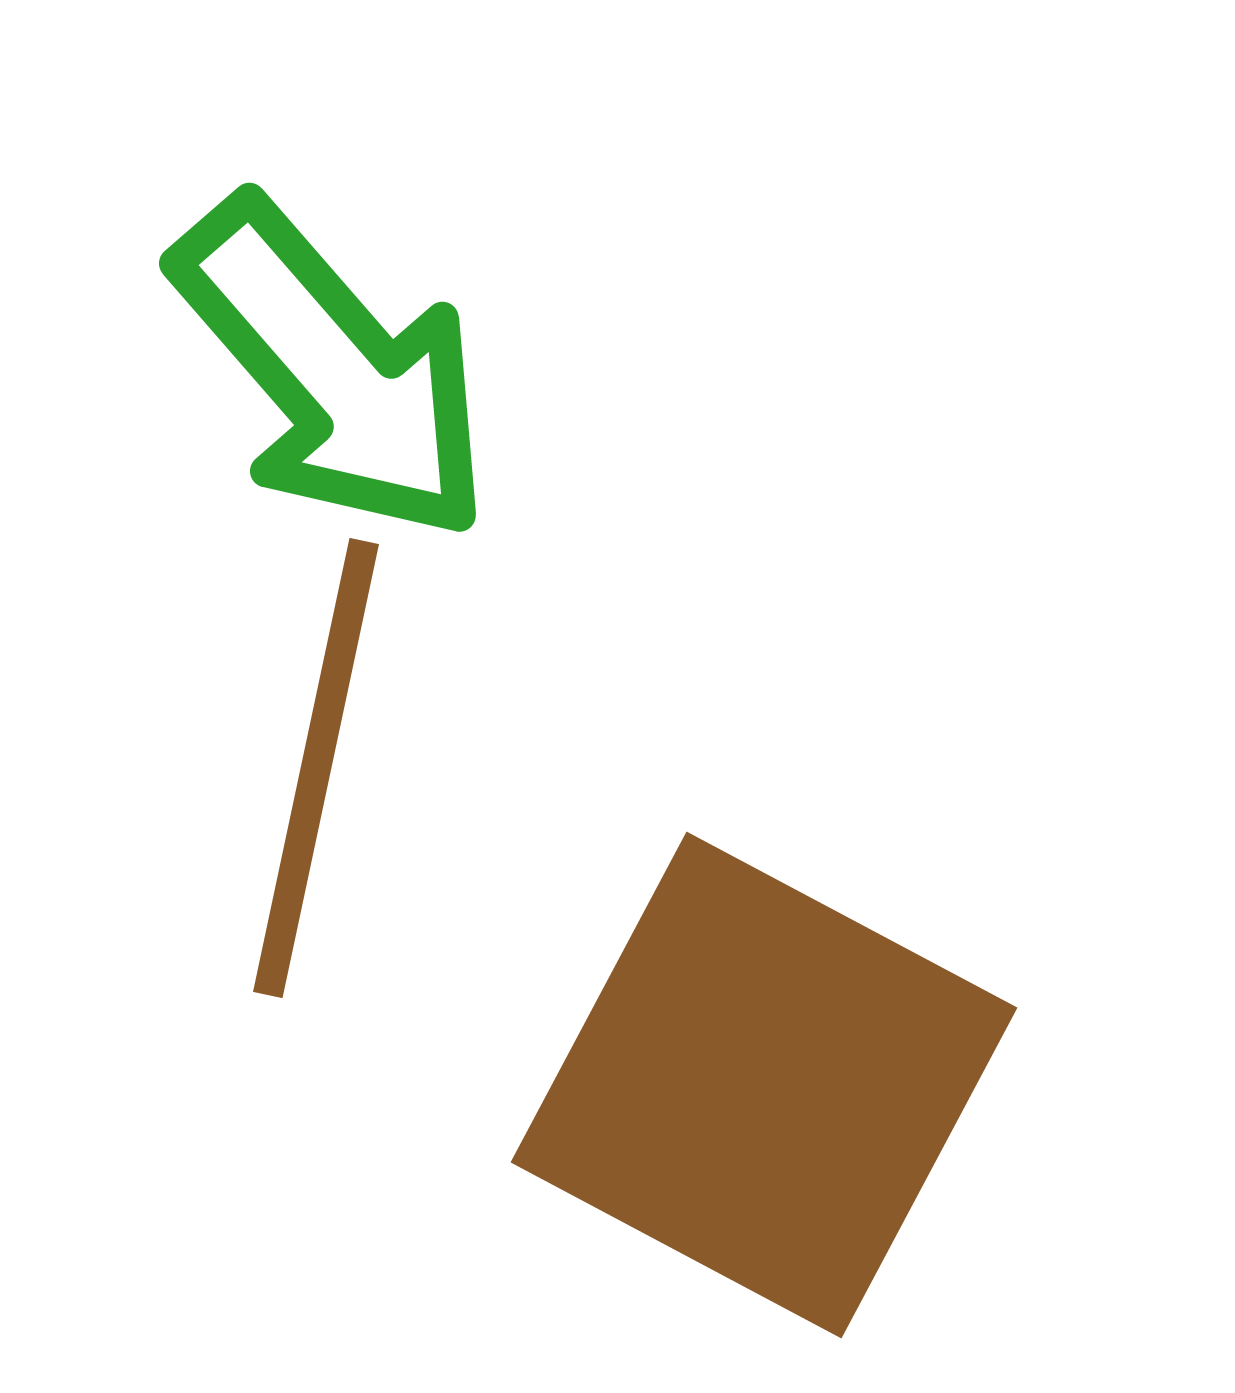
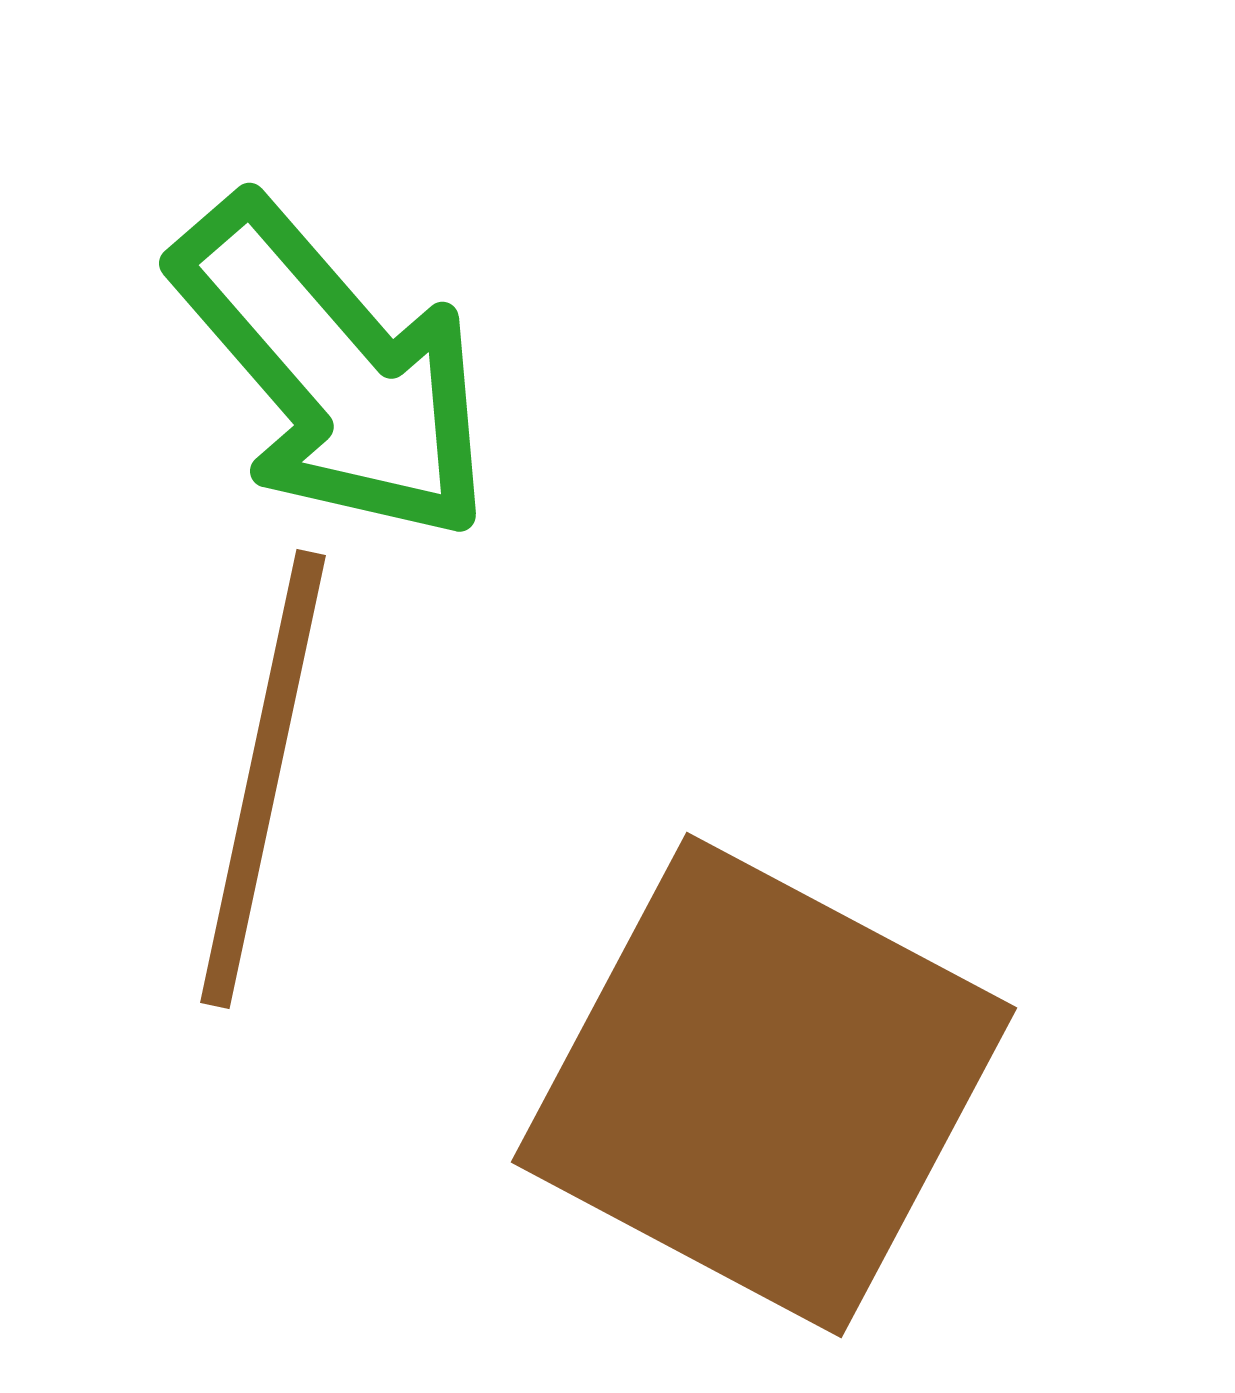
brown line: moved 53 px left, 11 px down
